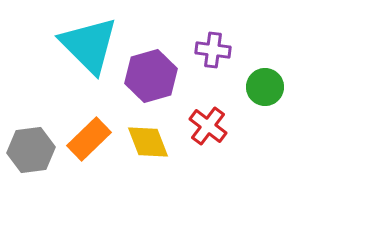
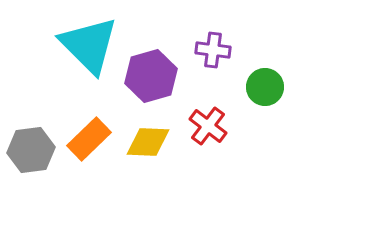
yellow diamond: rotated 66 degrees counterclockwise
